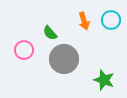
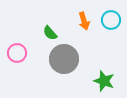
pink circle: moved 7 px left, 3 px down
green star: moved 1 px down
